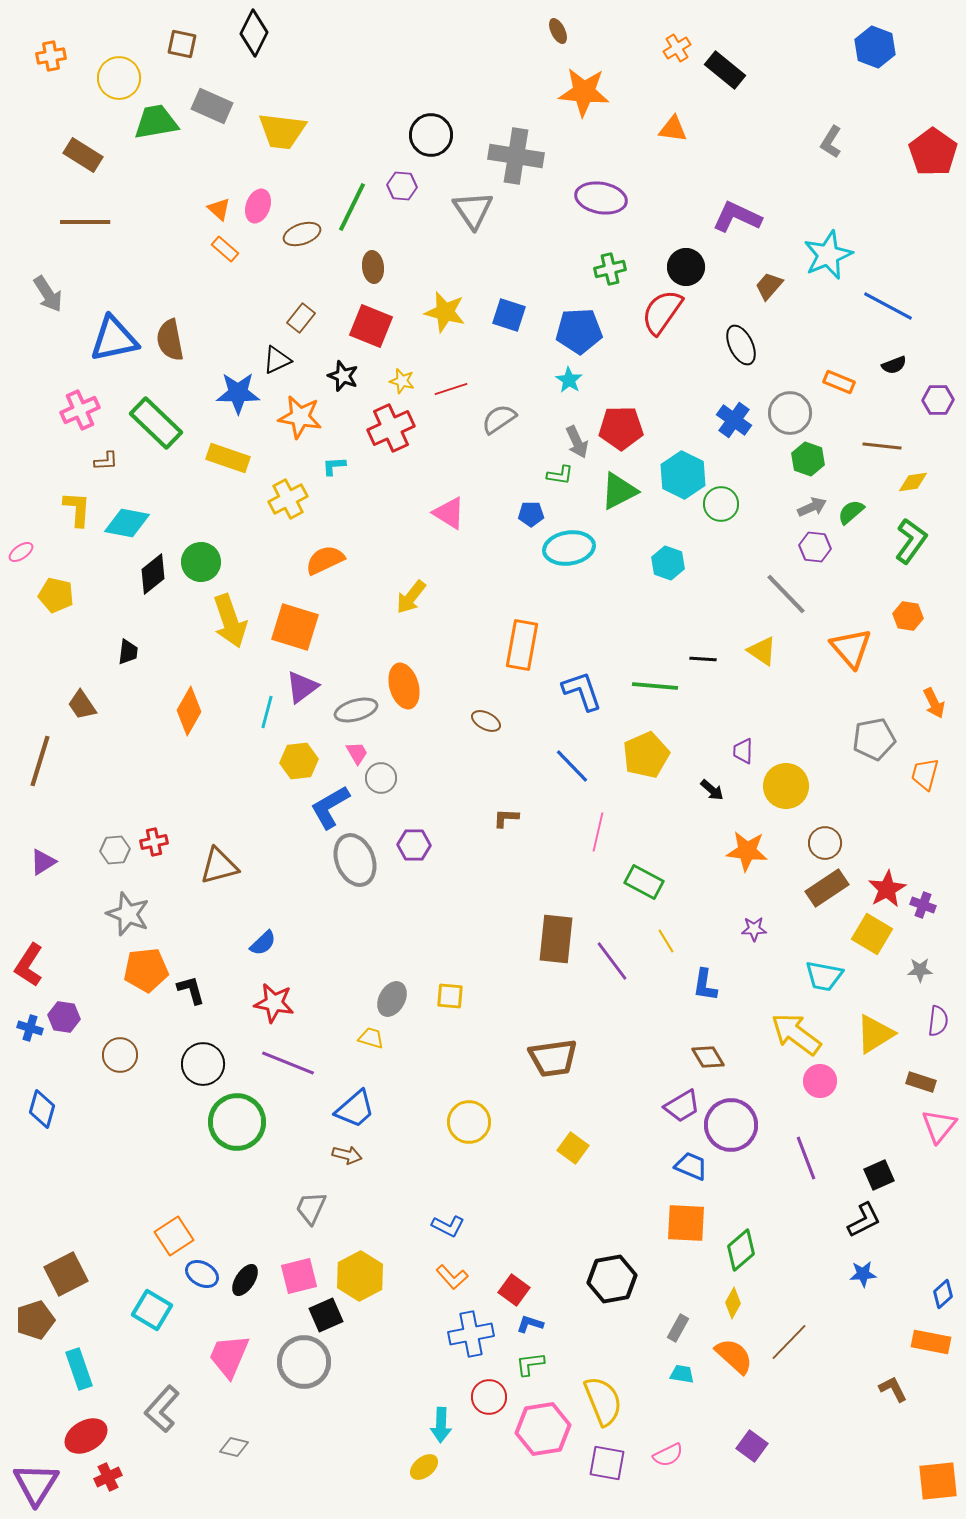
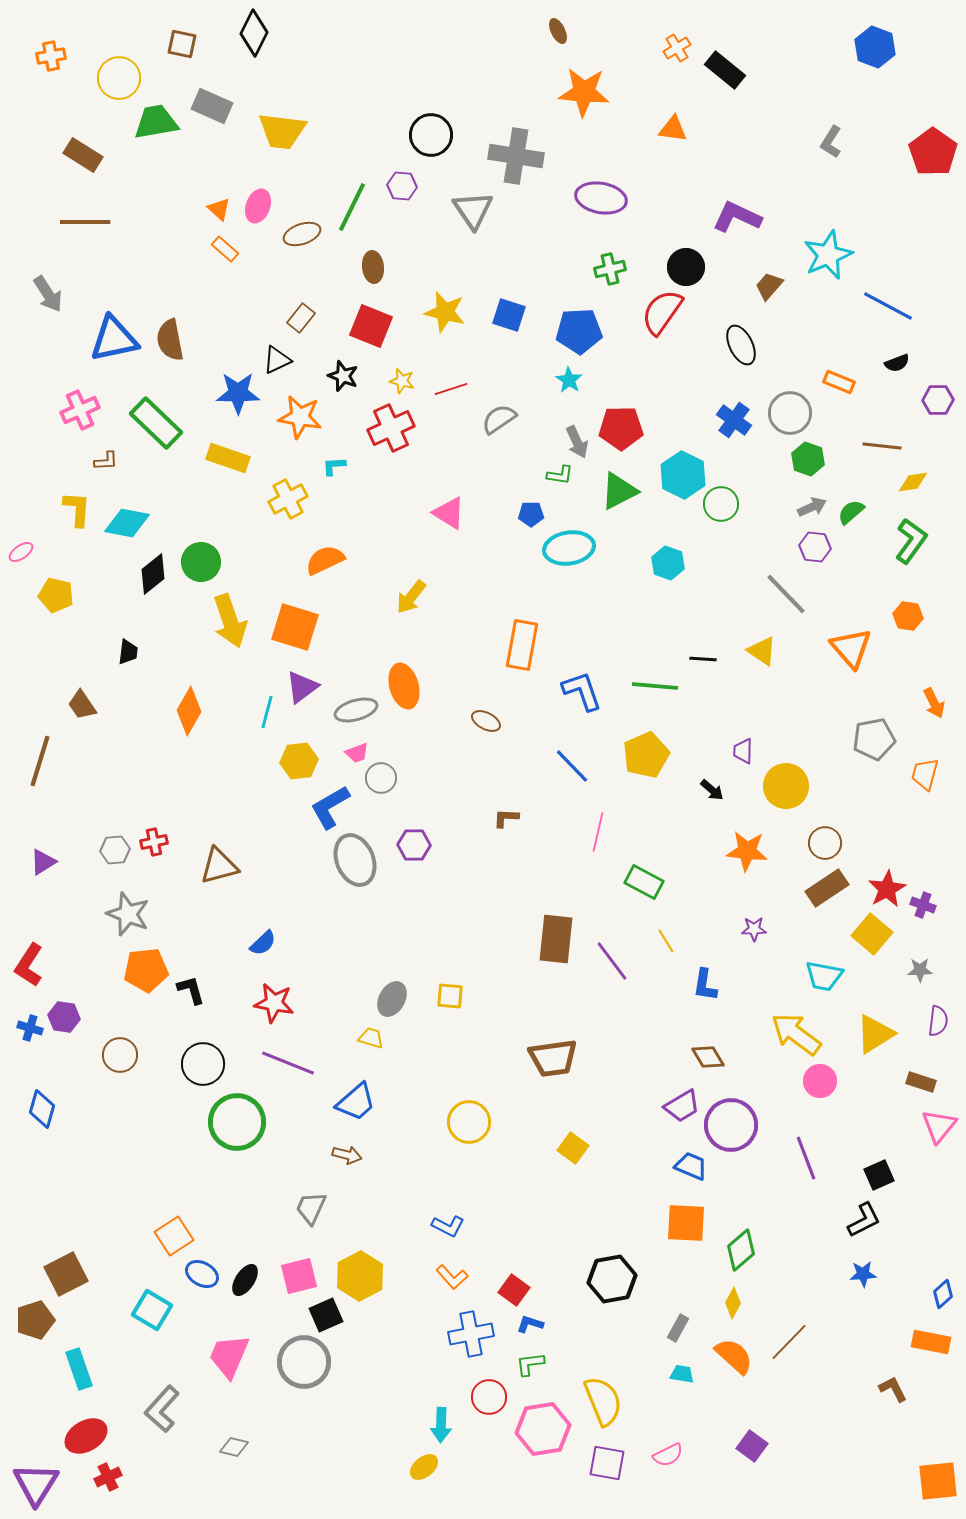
black semicircle at (894, 365): moved 3 px right, 2 px up
pink trapezoid at (357, 753): rotated 100 degrees clockwise
yellow square at (872, 934): rotated 9 degrees clockwise
blue trapezoid at (355, 1109): moved 1 px right, 7 px up
